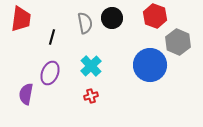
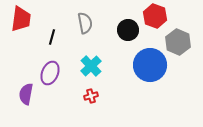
black circle: moved 16 px right, 12 px down
